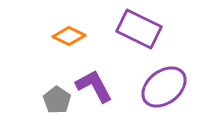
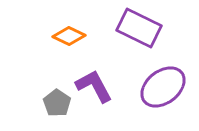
purple rectangle: moved 1 px up
purple ellipse: moved 1 px left
gray pentagon: moved 3 px down
